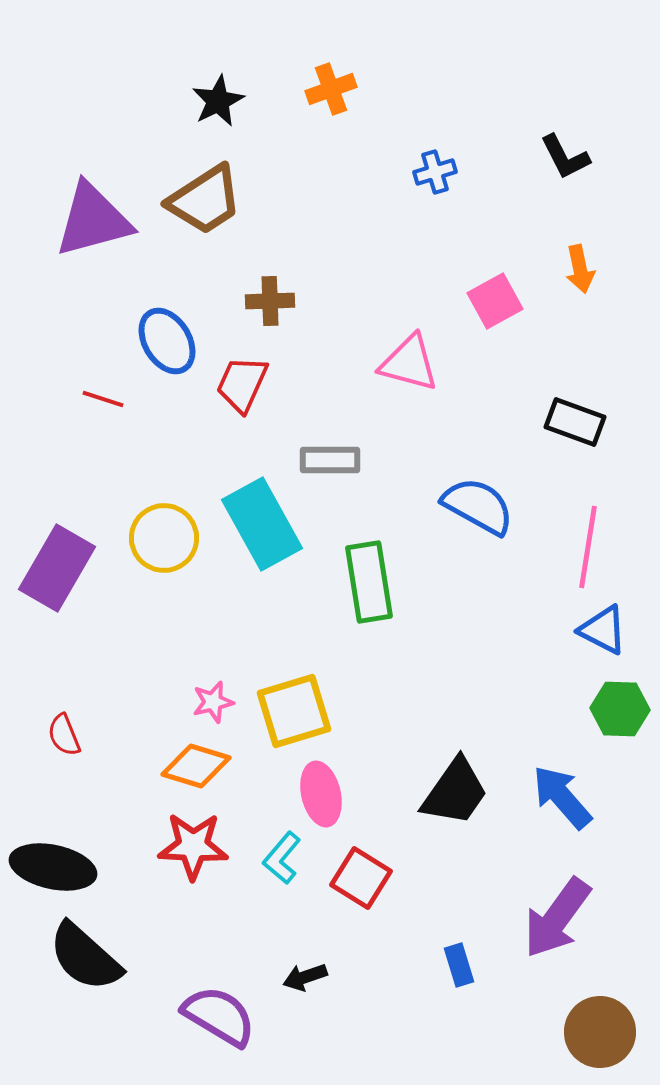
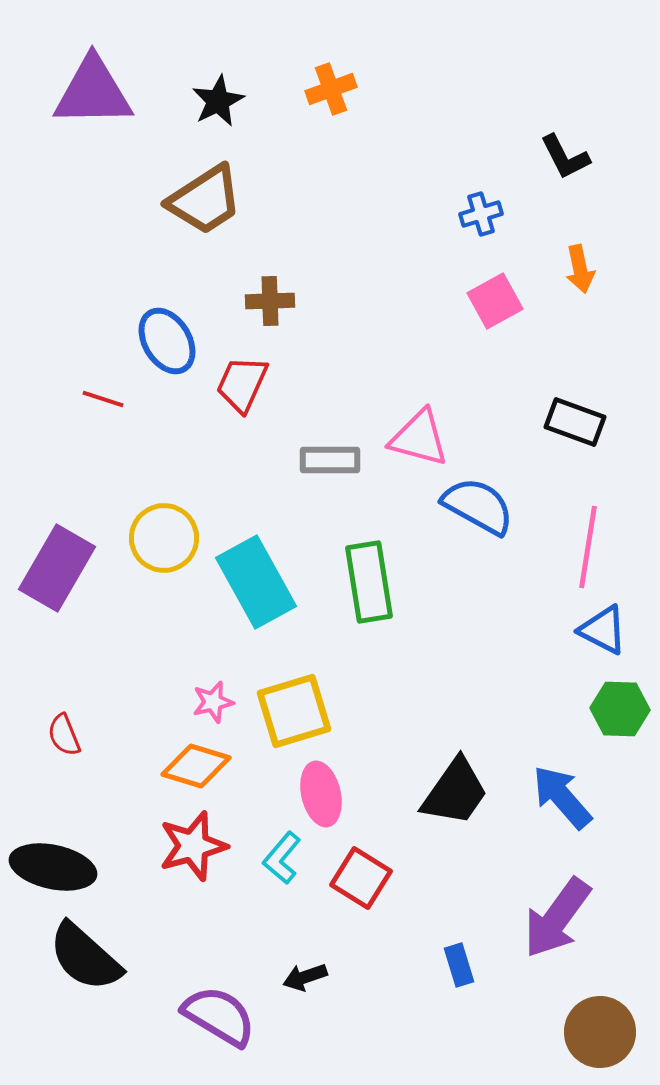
blue cross: moved 46 px right, 42 px down
purple triangle: moved 128 px up; rotated 14 degrees clockwise
pink triangle: moved 10 px right, 75 px down
cyan rectangle: moved 6 px left, 58 px down
red star: rotated 18 degrees counterclockwise
